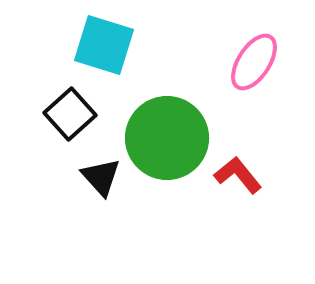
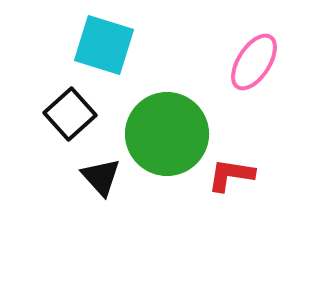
green circle: moved 4 px up
red L-shape: moved 7 px left; rotated 42 degrees counterclockwise
